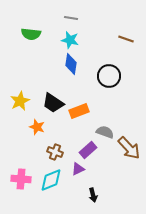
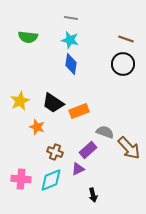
green semicircle: moved 3 px left, 3 px down
black circle: moved 14 px right, 12 px up
